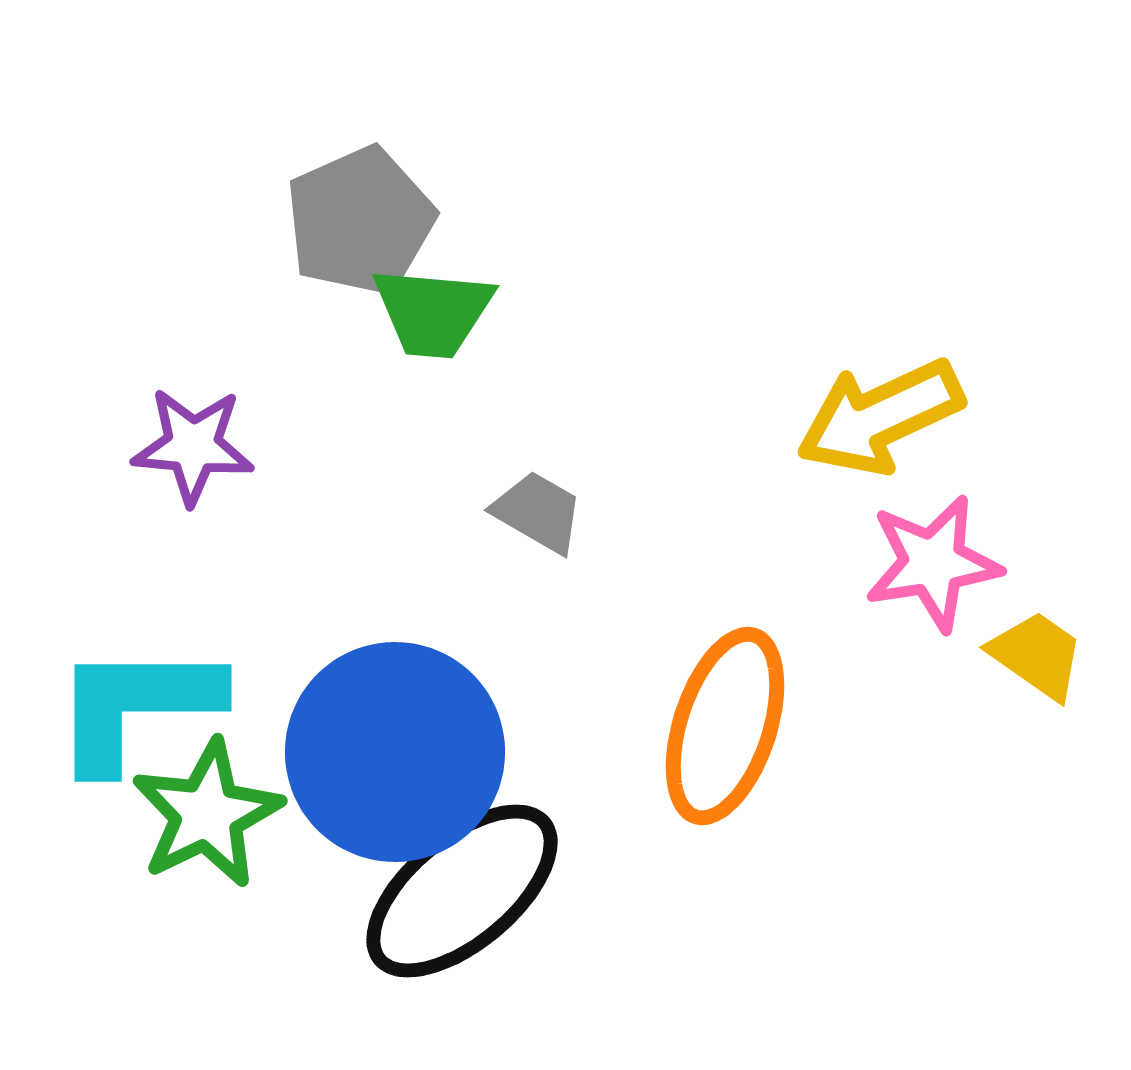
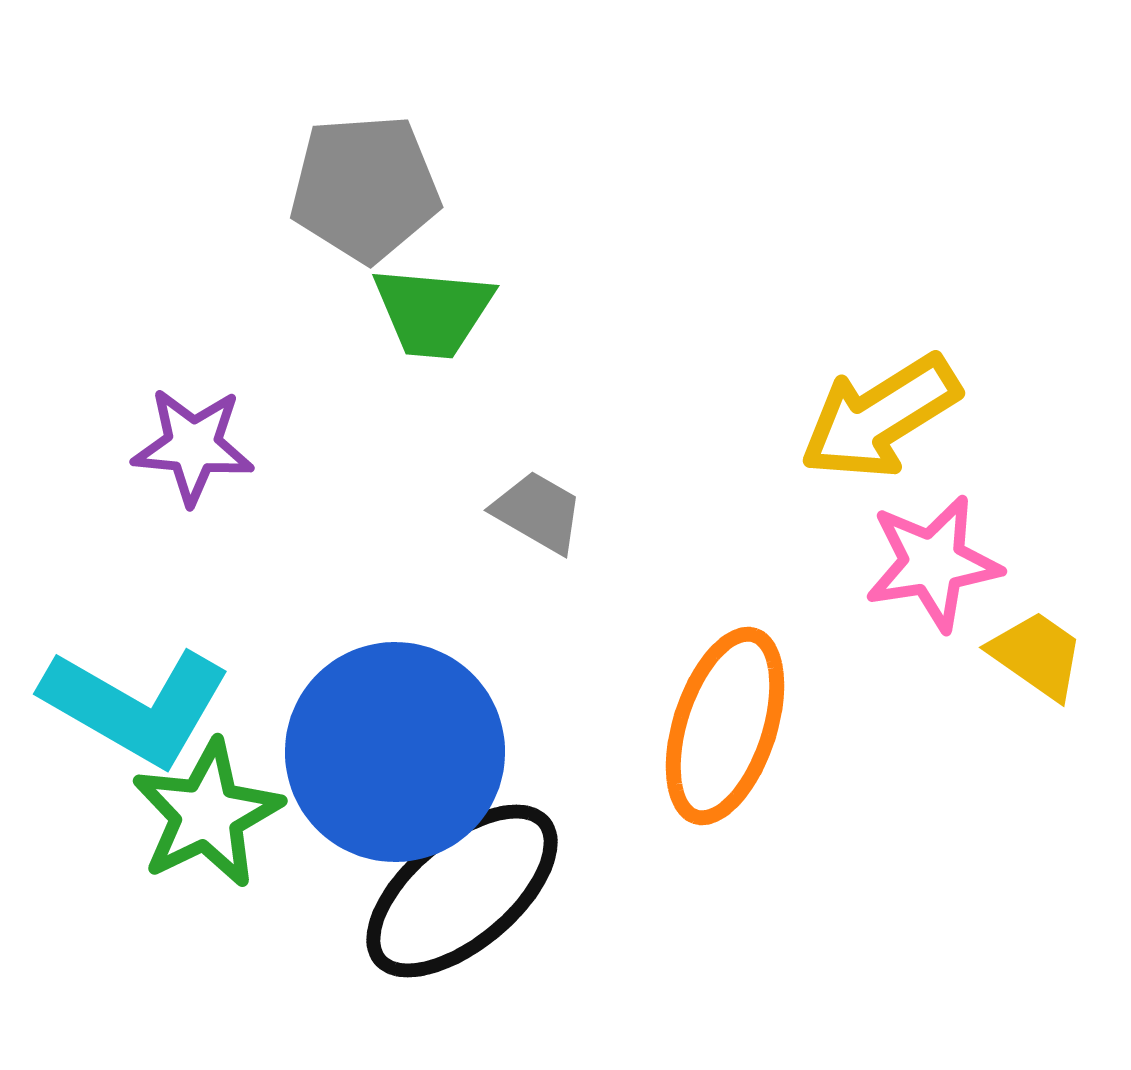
gray pentagon: moved 5 px right, 33 px up; rotated 20 degrees clockwise
yellow arrow: rotated 7 degrees counterclockwise
cyan L-shape: rotated 150 degrees counterclockwise
